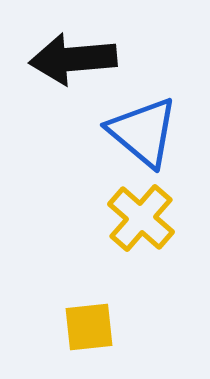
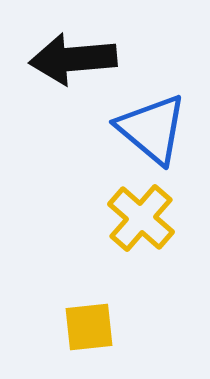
blue triangle: moved 9 px right, 3 px up
